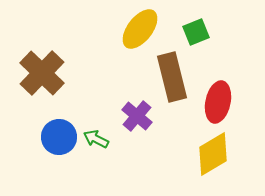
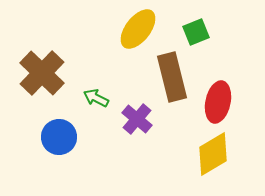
yellow ellipse: moved 2 px left
purple cross: moved 3 px down
green arrow: moved 41 px up
